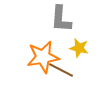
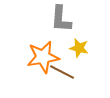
brown line: moved 1 px right, 2 px down
